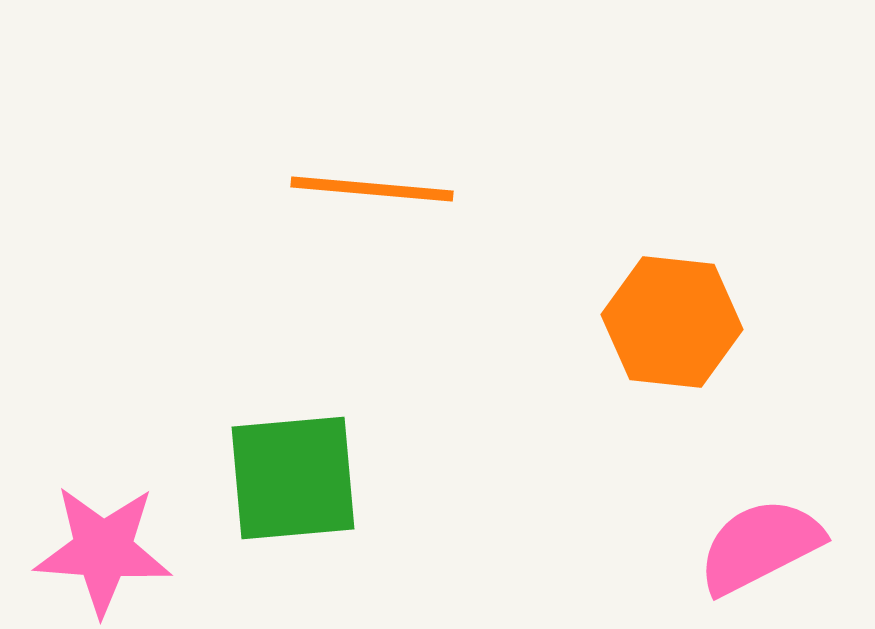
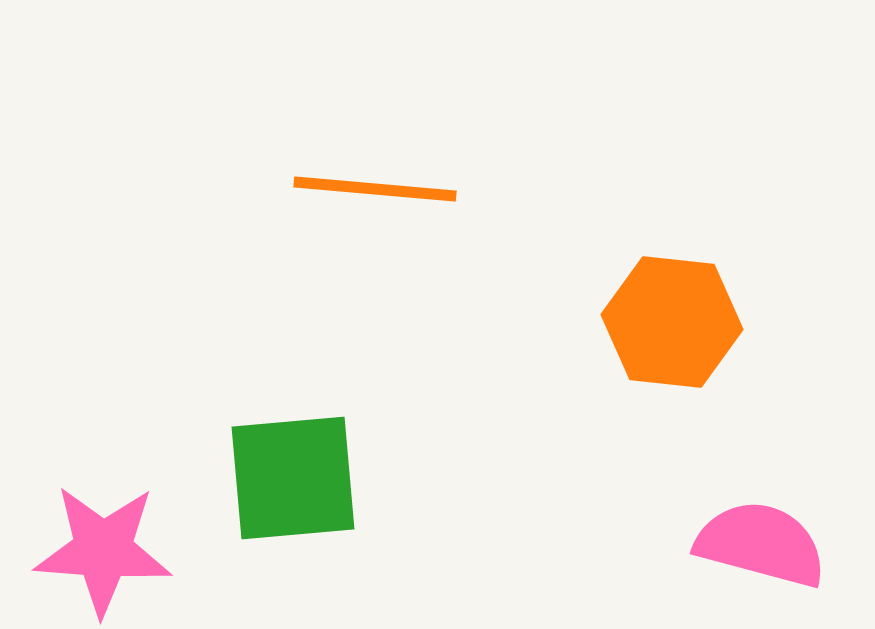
orange line: moved 3 px right
pink semicircle: moved 1 px right, 2 px up; rotated 42 degrees clockwise
